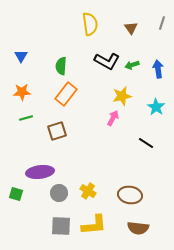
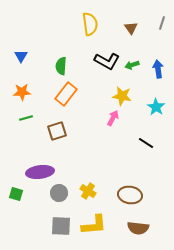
yellow star: rotated 24 degrees clockwise
